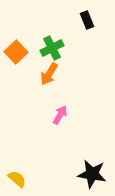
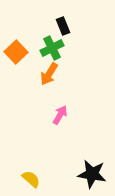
black rectangle: moved 24 px left, 6 px down
yellow semicircle: moved 14 px right
